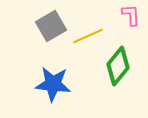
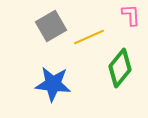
yellow line: moved 1 px right, 1 px down
green diamond: moved 2 px right, 2 px down
